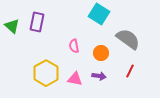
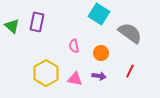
gray semicircle: moved 2 px right, 6 px up
